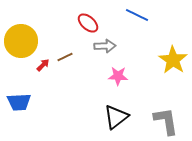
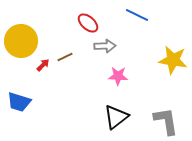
yellow star: rotated 24 degrees counterclockwise
blue trapezoid: rotated 20 degrees clockwise
